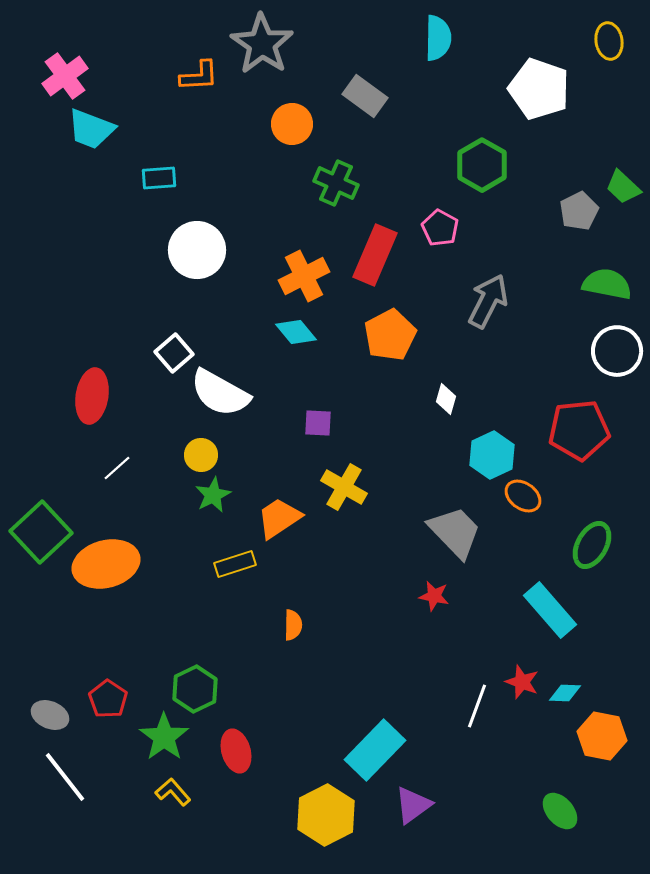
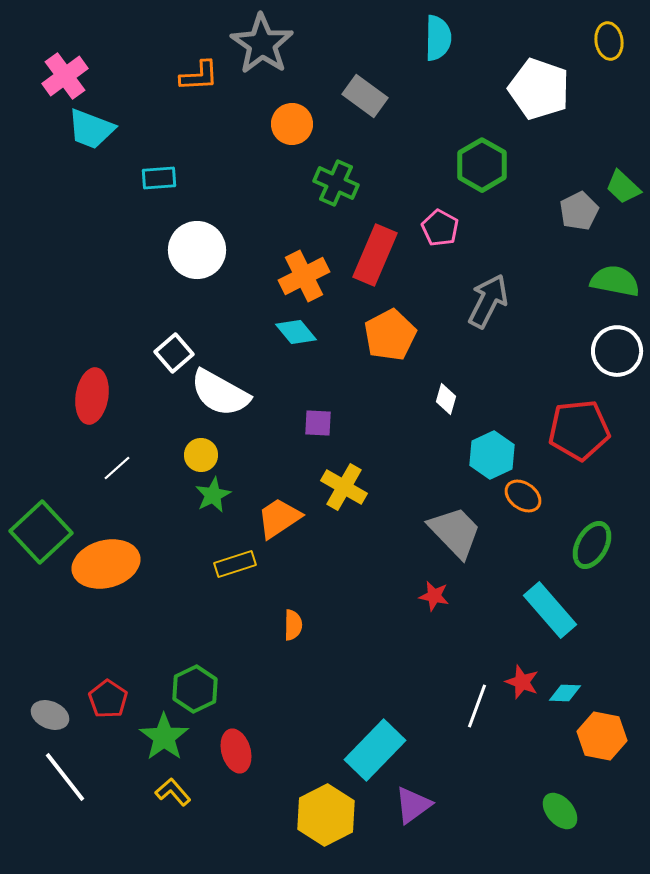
green semicircle at (607, 284): moved 8 px right, 3 px up
